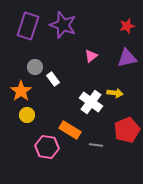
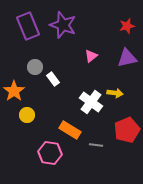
purple rectangle: rotated 40 degrees counterclockwise
orange star: moved 7 px left
pink hexagon: moved 3 px right, 6 px down
